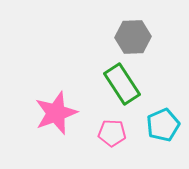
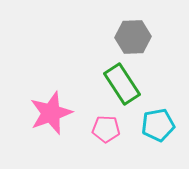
pink star: moved 5 px left
cyan pentagon: moved 5 px left; rotated 12 degrees clockwise
pink pentagon: moved 6 px left, 4 px up
